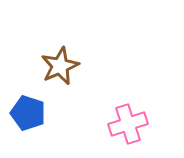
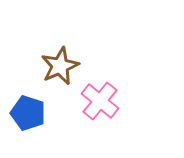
pink cross: moved 28 px left, 23 px up; rotated 33 degrees counterclockwise
